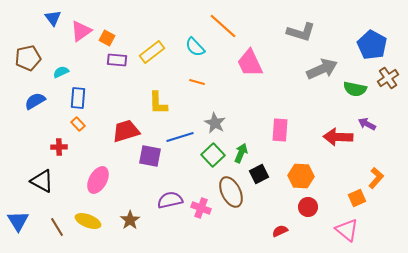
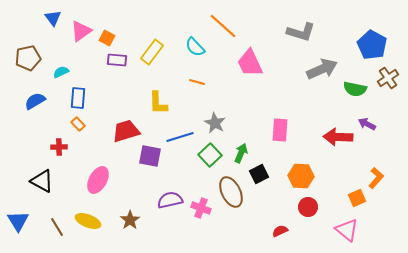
yellow rectangle at (152, 52): rotated 15 degrees counterclockwise
green square at (213, 155): moved 3 px left
